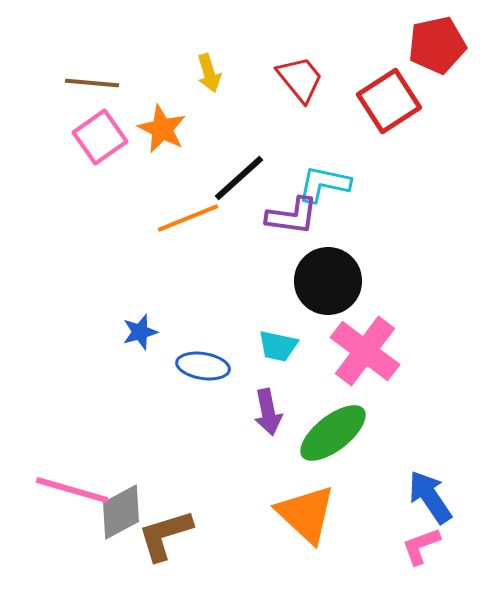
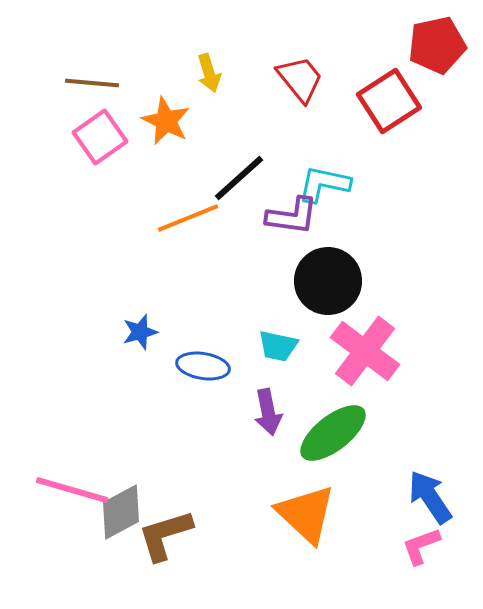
orange star: moved 4 px right, 8 px up
